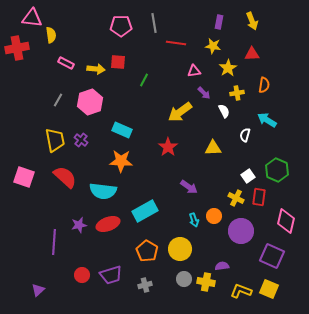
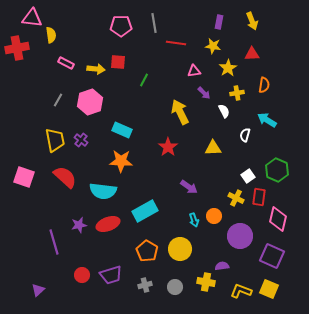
yellow arrow at (180, 112): rotated 100 degrees clockwise
pink diamond at (286, 221): moved 8 px left, 2 px up
purple circle at (241, 231): moved 1 px left, 5 px down
purple line at (54, 242): rotated 20 degrees counterclockwise
gray circle at (184, 279): moved 9 px left, 8 px down
